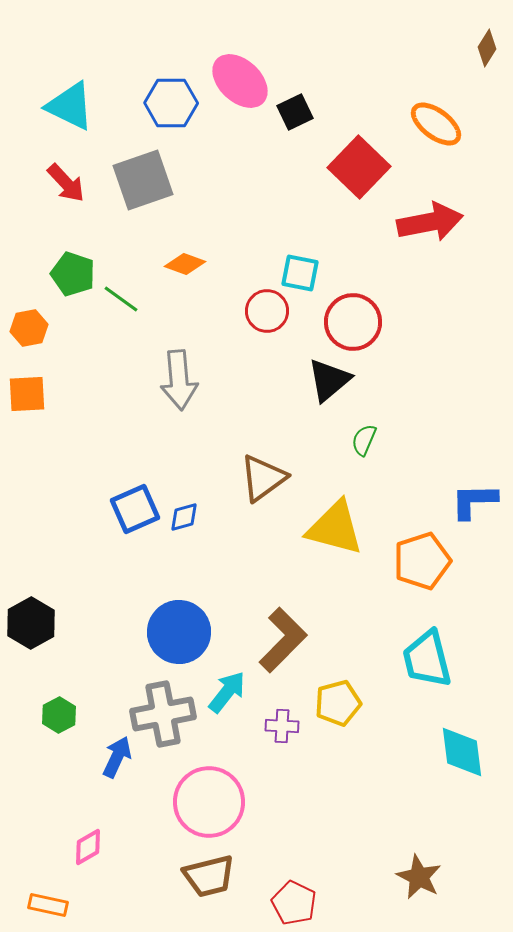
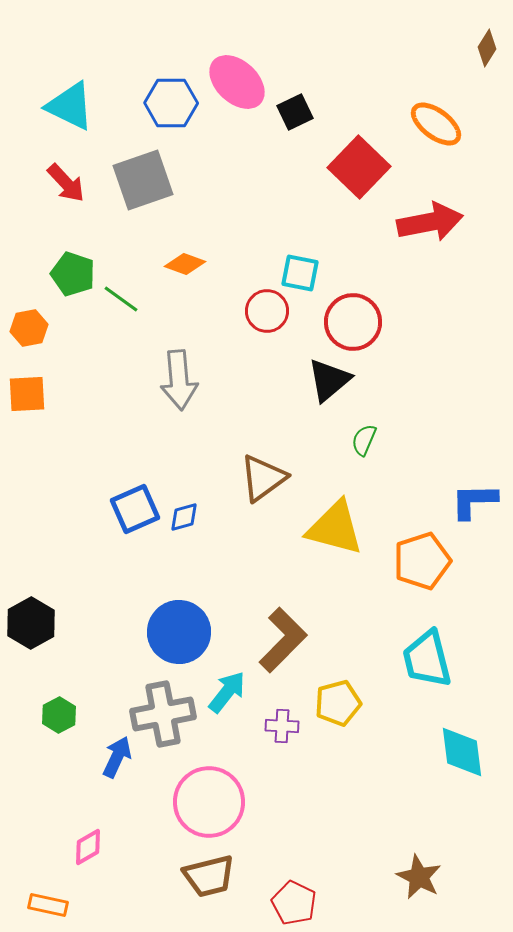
pink ellipse at (240, 81): moved 3 px left, 1 px down
